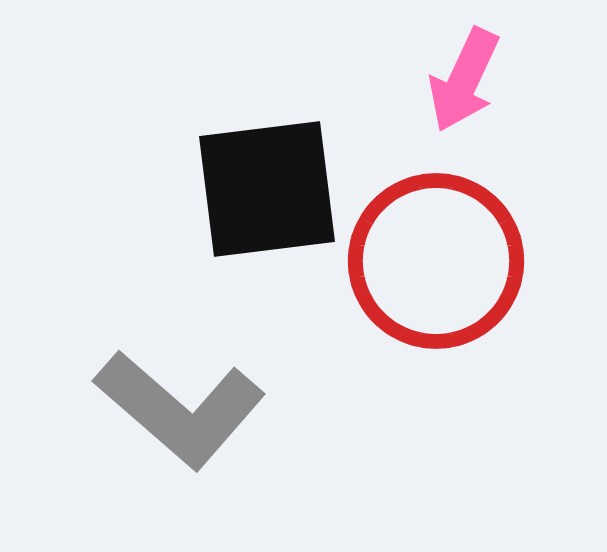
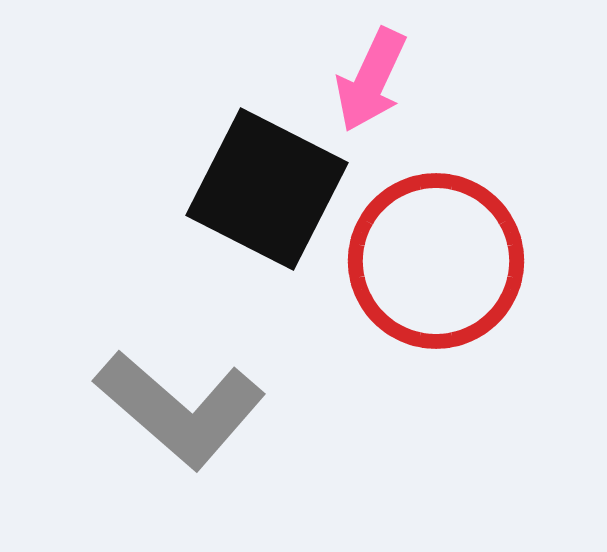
pink arrow: moved 93 px left
black square: rotated 34 degrees clockwise
